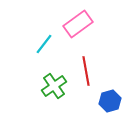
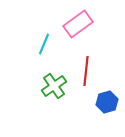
cyan line: rotated 15 degrees counterclockwise
red line: rotated 16 degrees clockwise
blue hexagon: moved 3 px left, 1 px down
